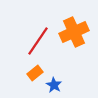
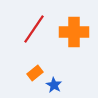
orange cross: rotated 24 degrees clockwise
red line: moved 4 px left, 12 px up
